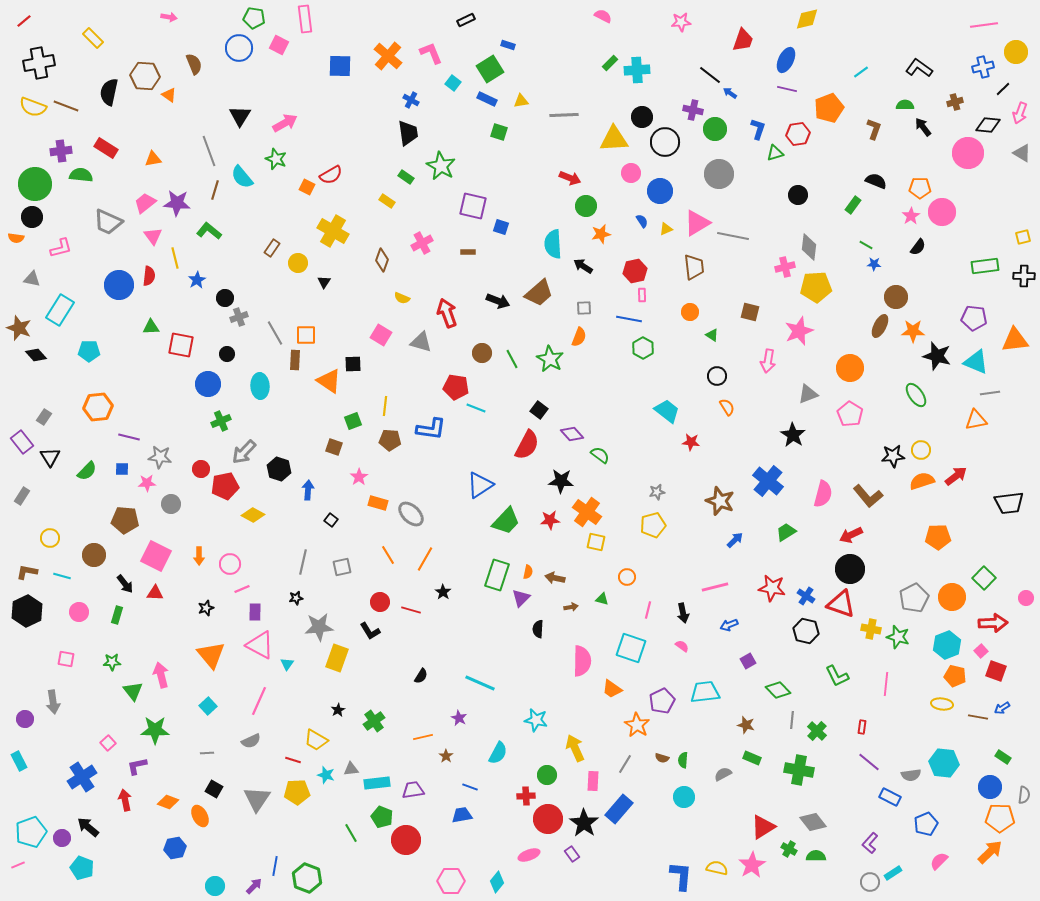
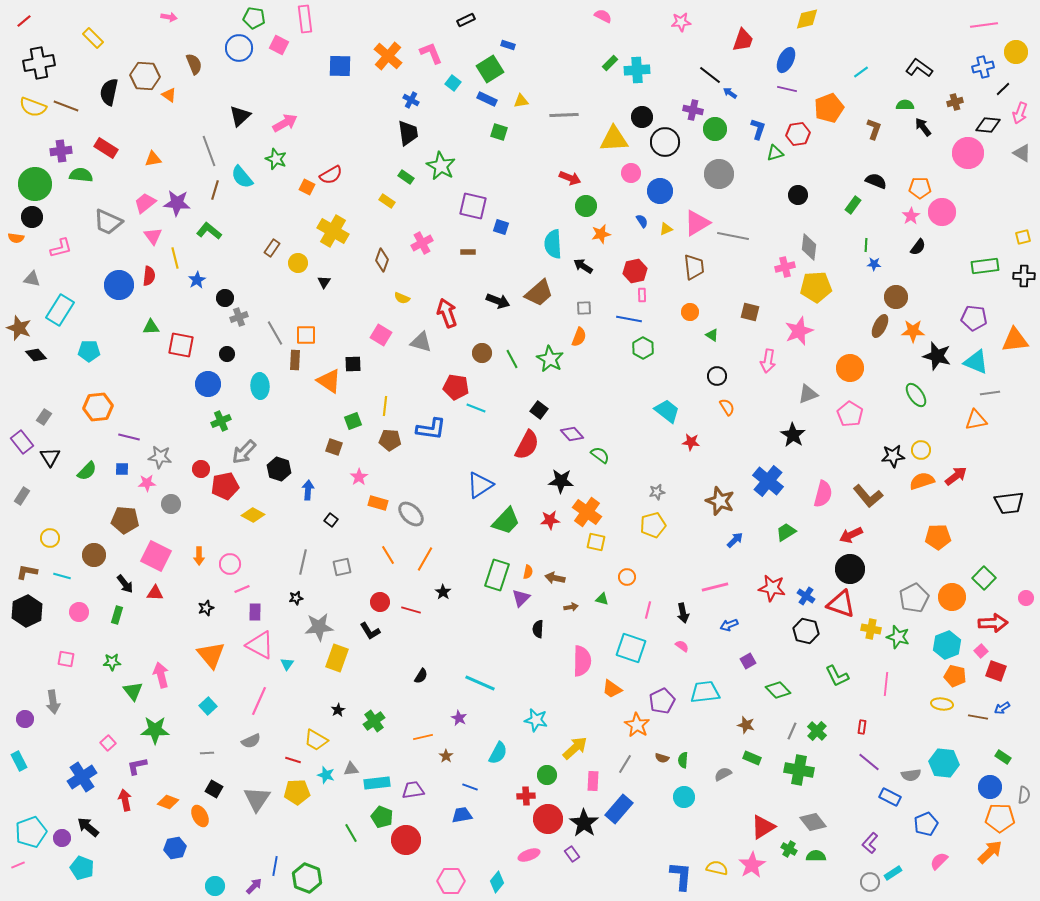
black triangle at (240, 116): rotated 15 degrees clockwise
green line at (866, 245): rotated 64 degrees clockwise
gray line at (792, 720): moved 11 px down; rotated 18 degrees clockwise
yellow arrow at (575, 748): rotated 72 degrees clockwise
